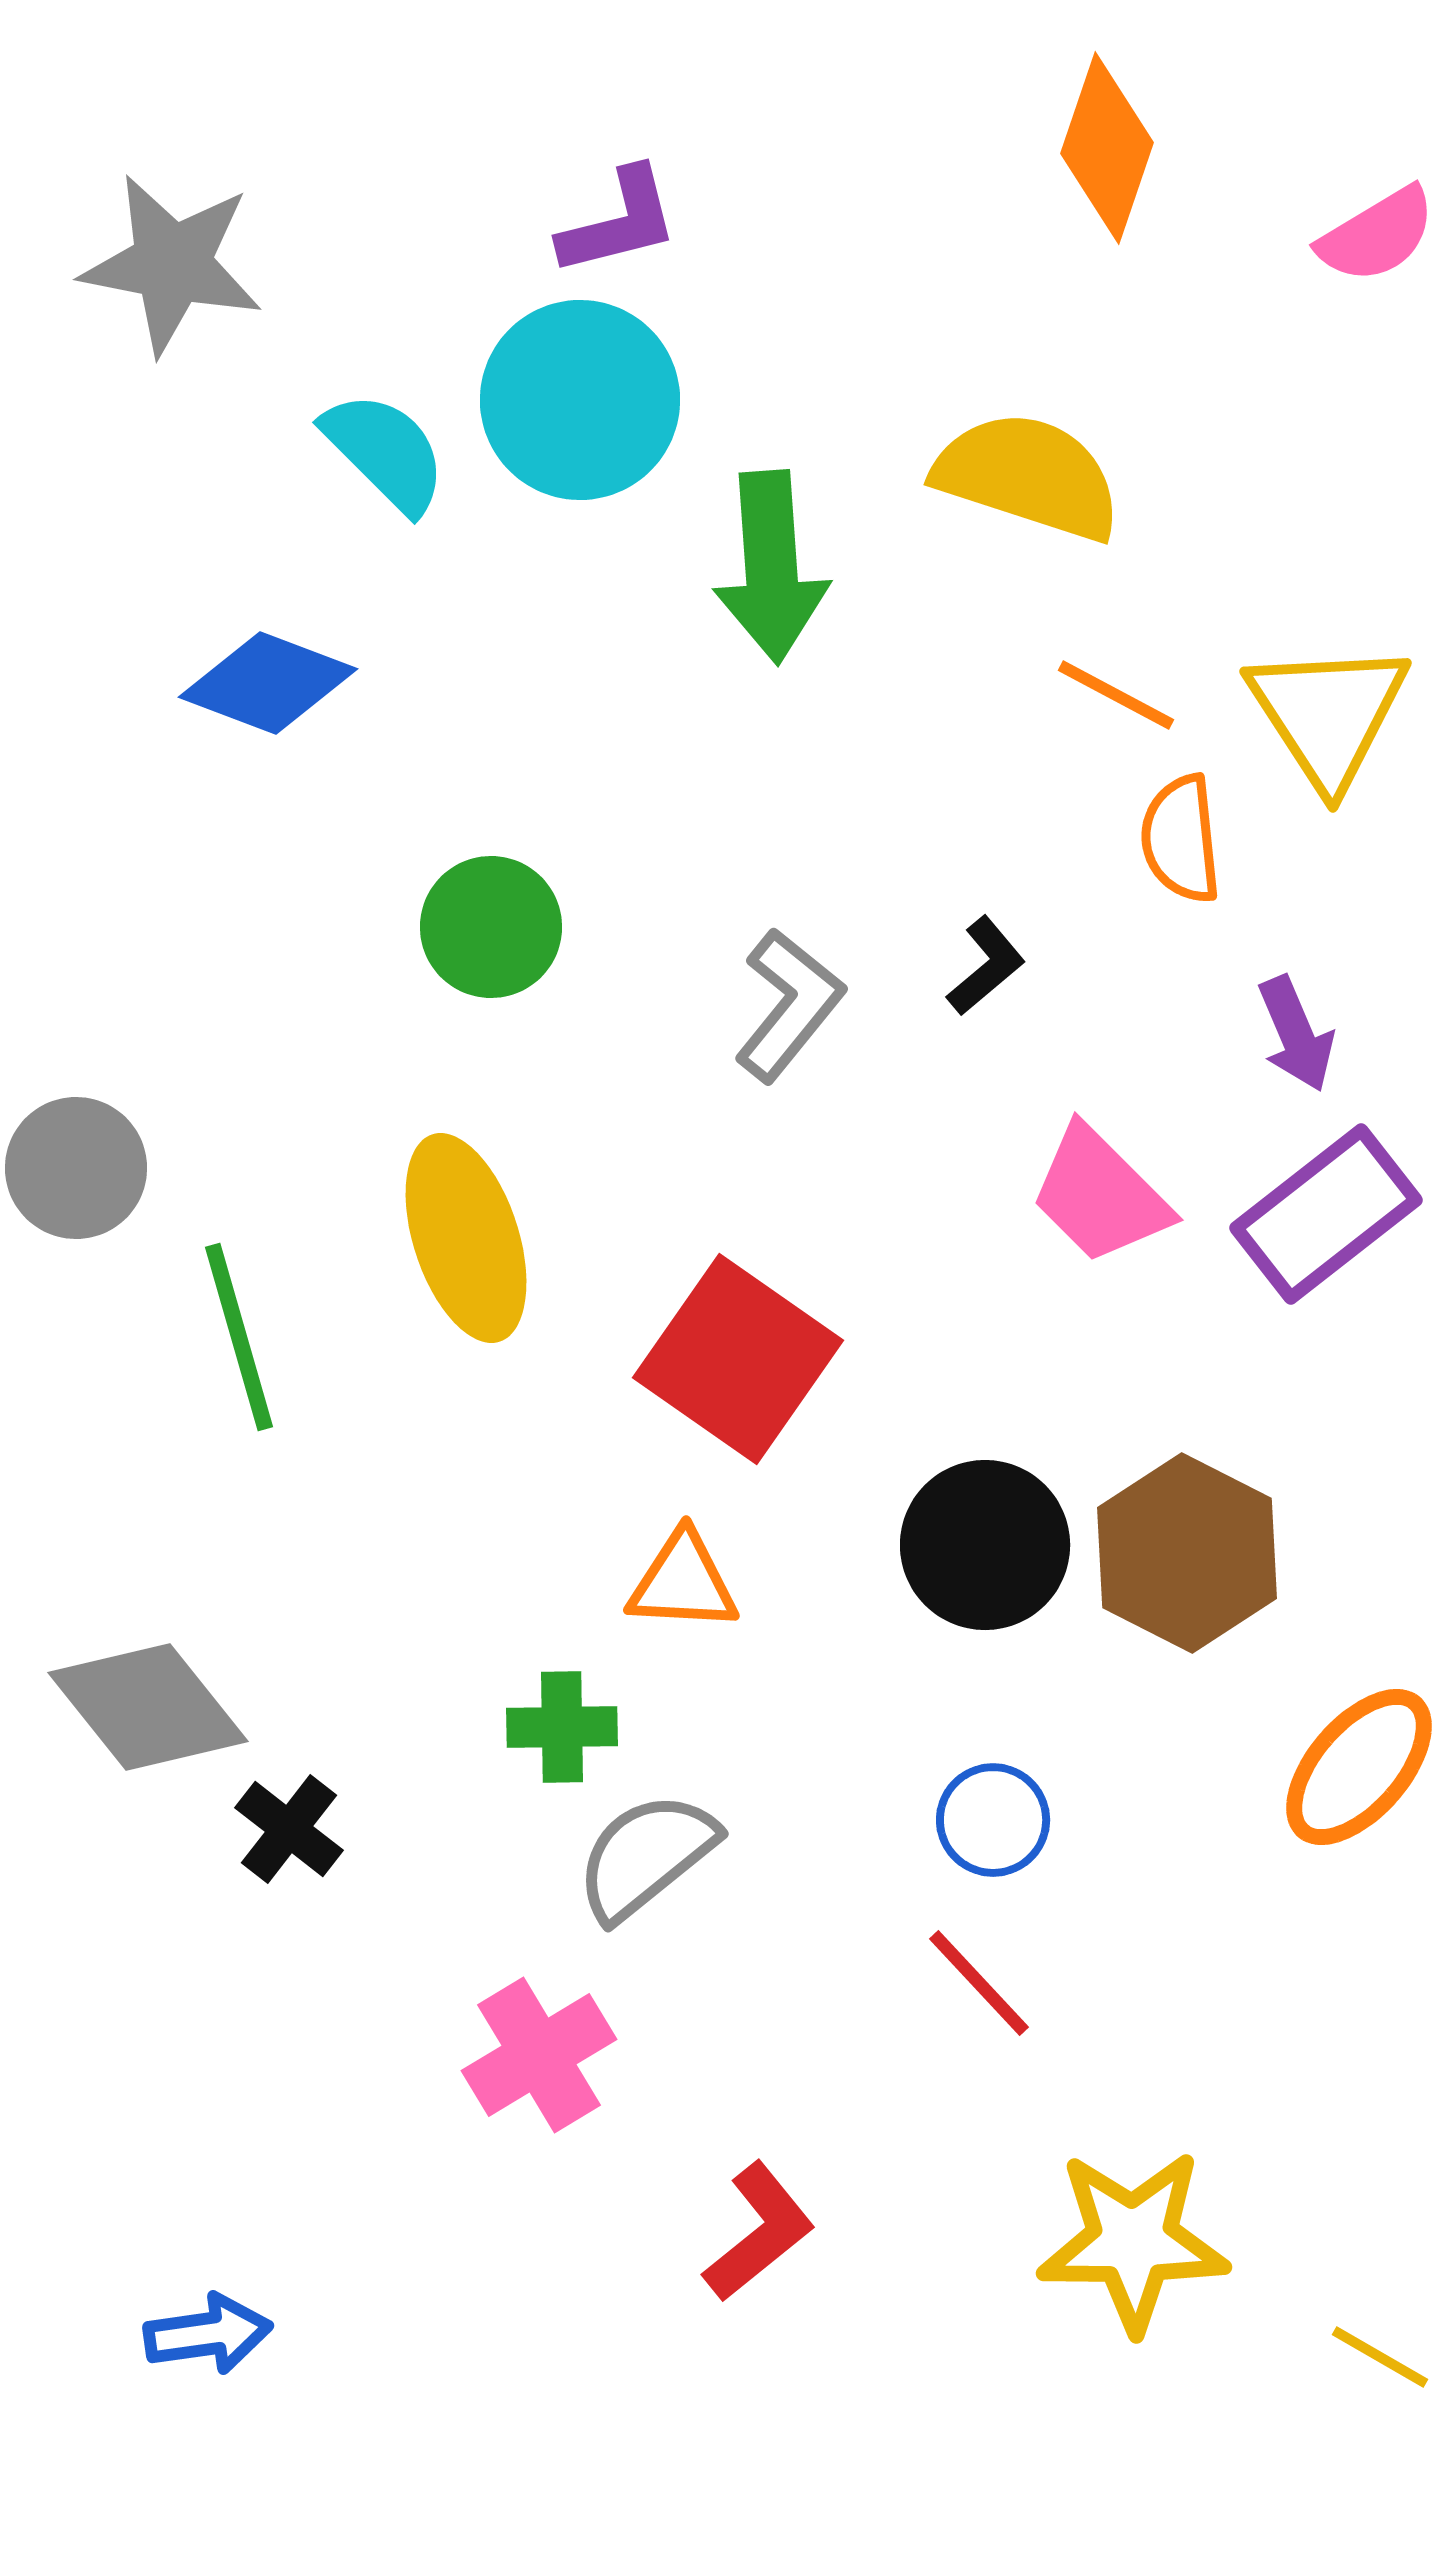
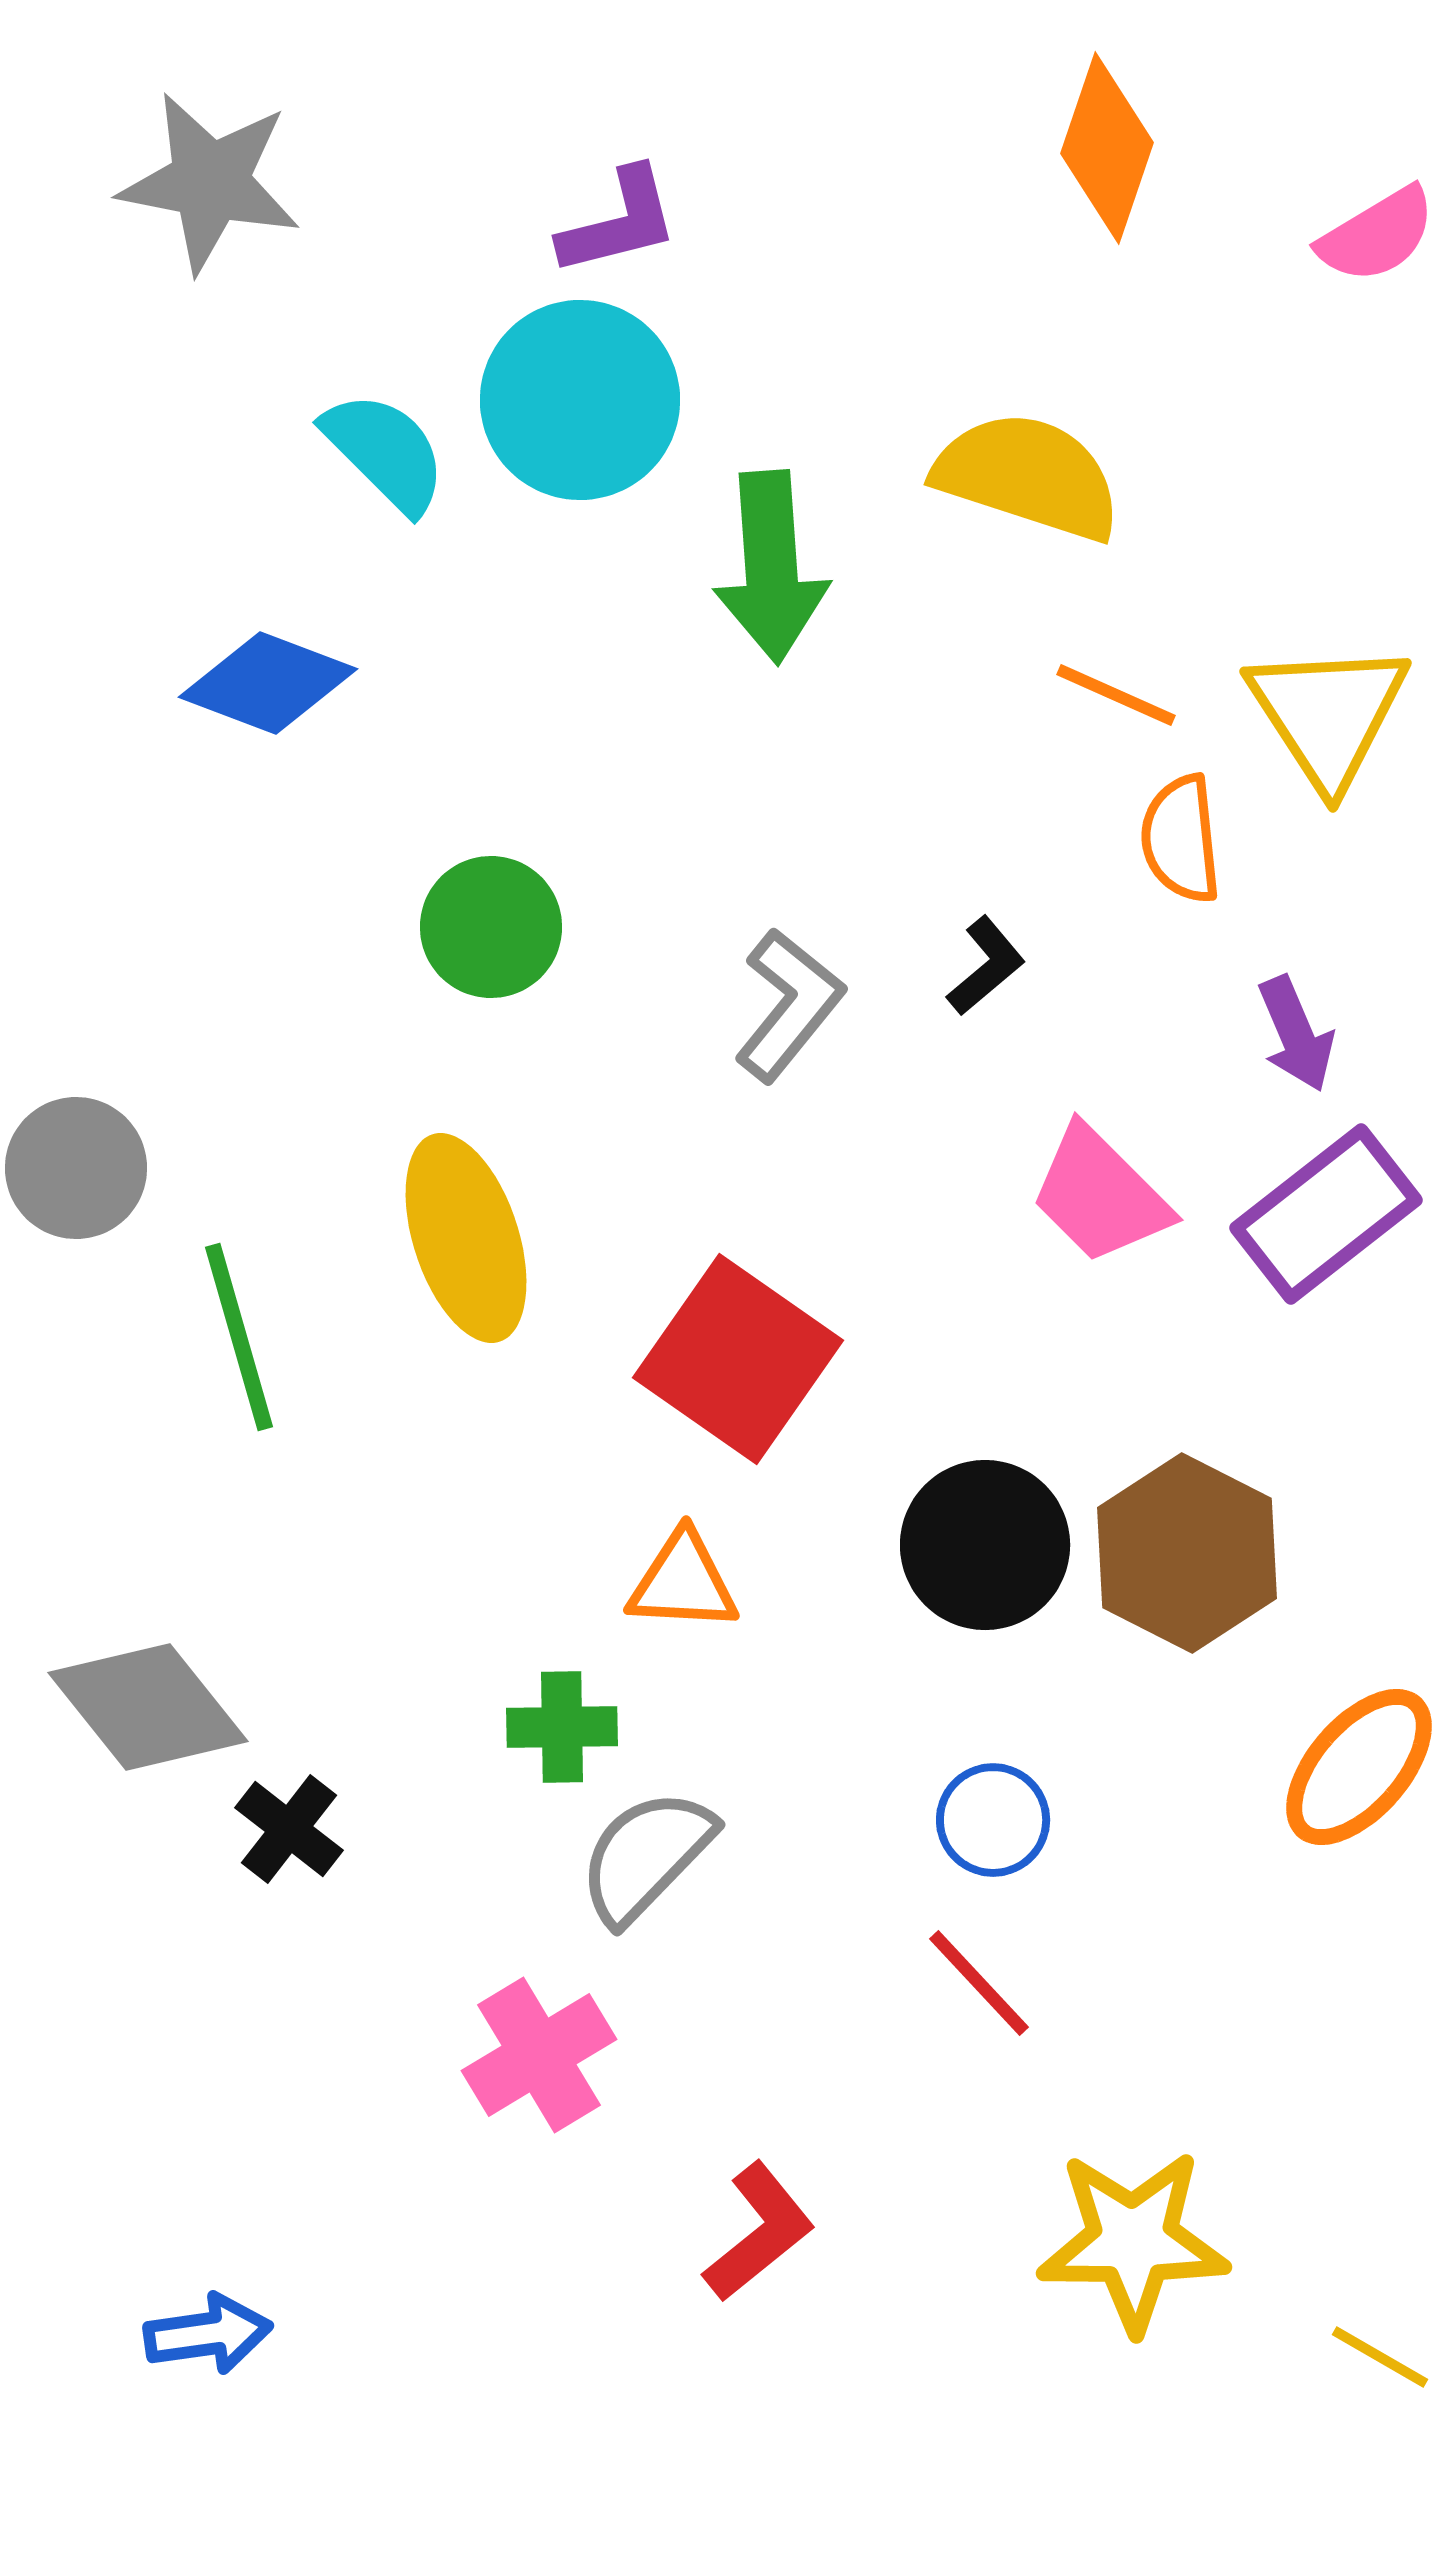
gray star: moved 38 px right, 82 px up
orange line: rotated 4 degrees counterclockwise
gray semicircle: rotated 7 degrees counterclockwise
